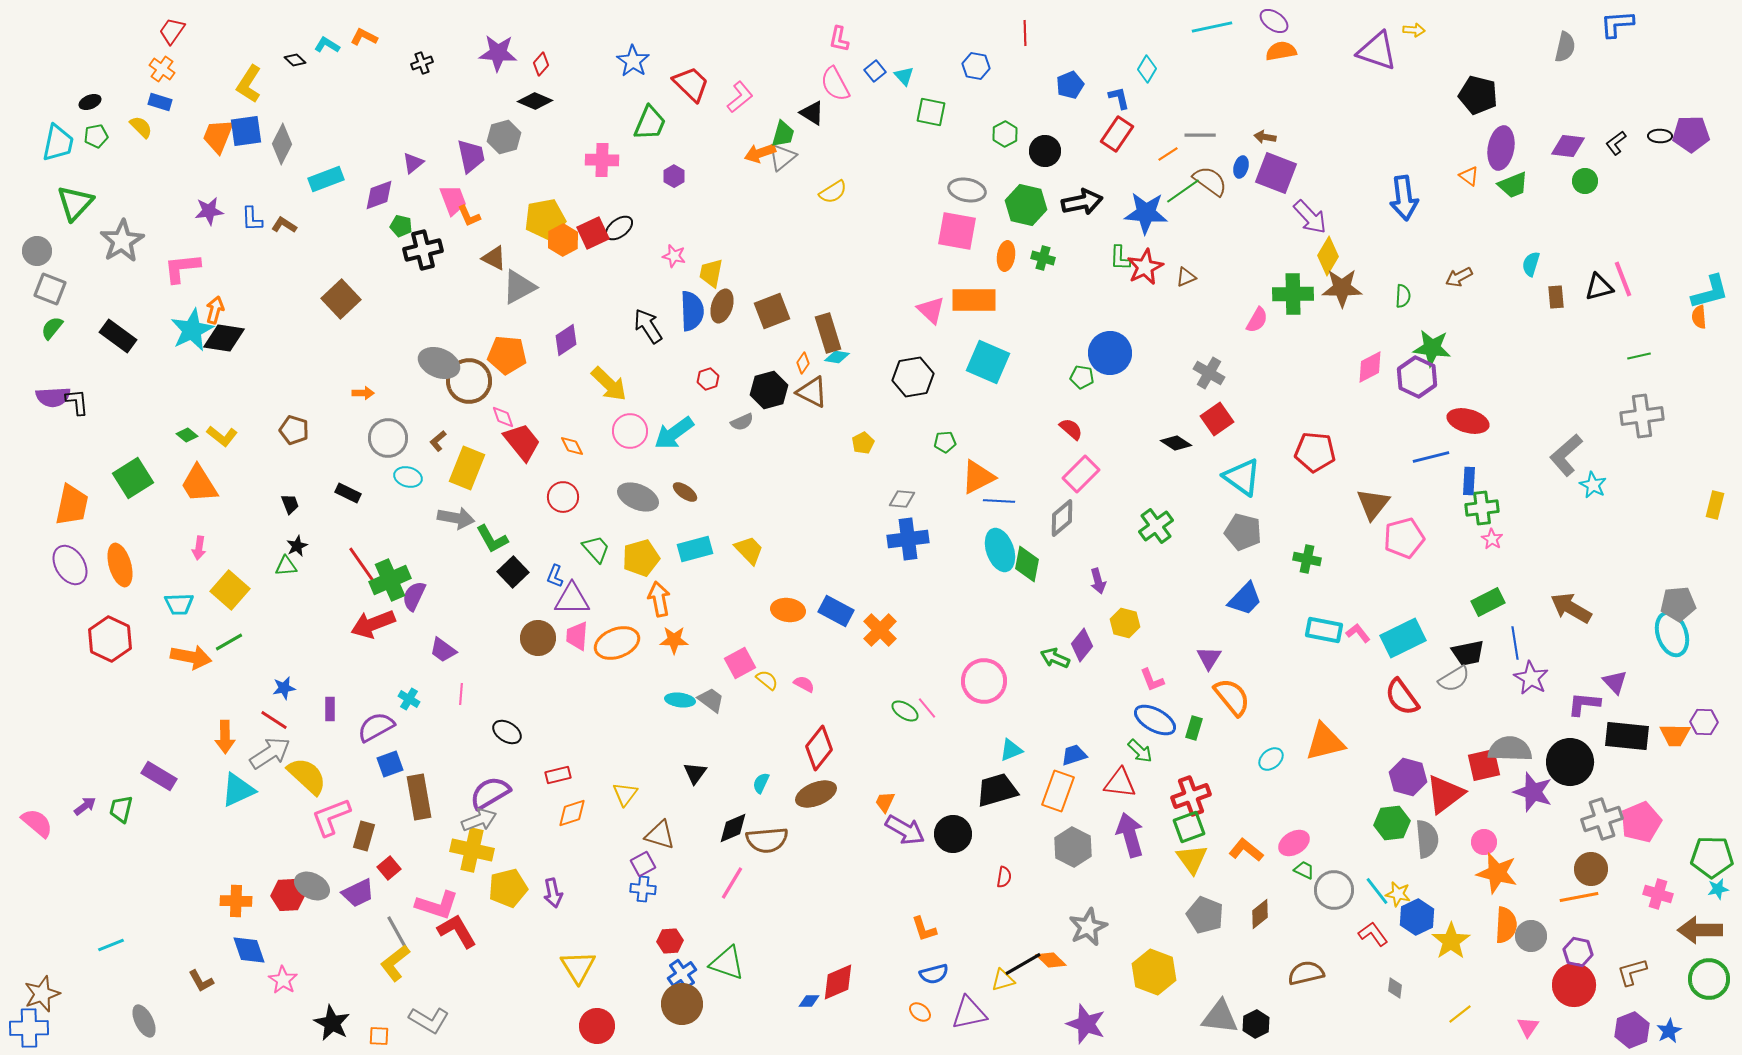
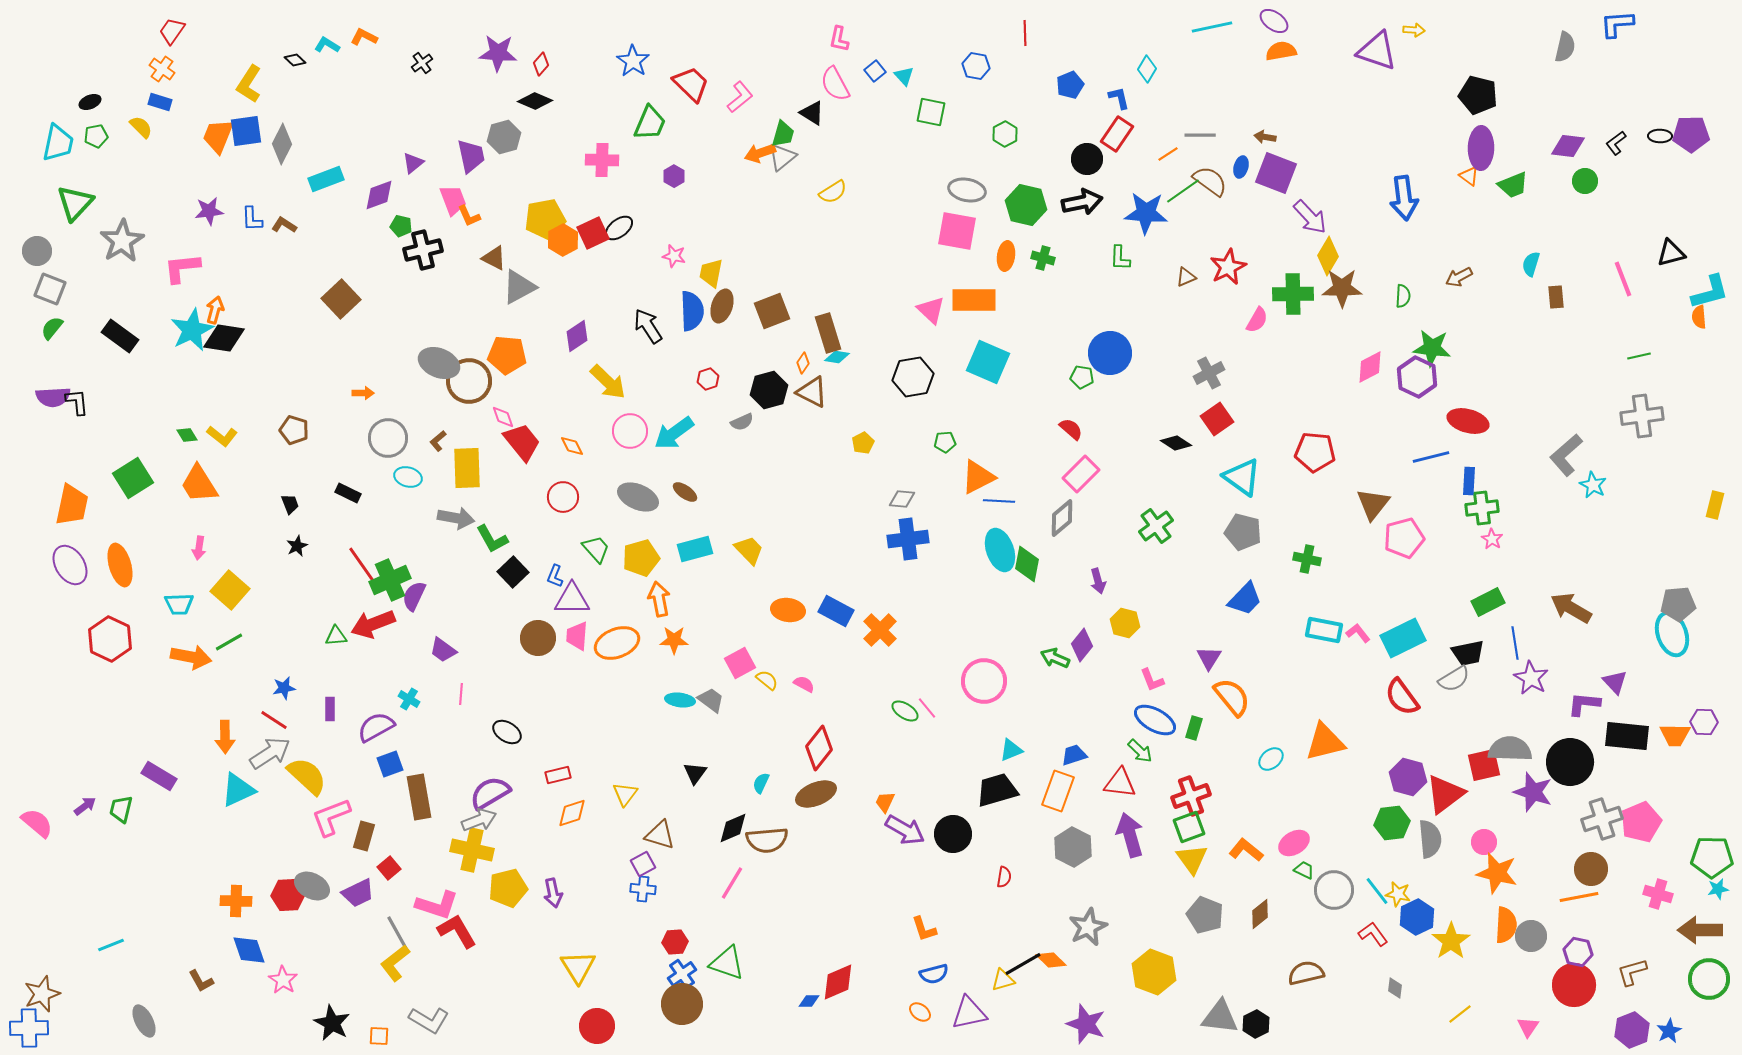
black cross at (422, 63): rotated 15 degrees counterclockwise
purple ellipse at (1501, 148): moved 20 px left; rotated 9 degrees counterclockwise
black circle at (1045, 151): moved 42 px right, 8 px down
red star at (1145, 267): moved 83 px right
black triangle at (1599, 287): moved 72 px right, 34 px up
black rectangle at (118, 336): moved 2 px right
purple diamond at (566, 340): moved 11 px right, 4 px up
gray cross at (1209, 373): rotated 32 degrees clockwise
yellow arrow at (609, 384): moved 1 px left, 2 px up
green diamond at (187, 435): rotated 20 degrees clockwise
yellow rectangle at (467, 468): rotated 24 degrees counterclockwise
green triangle at (286, 566): moved 50 px right, 70 px down
gray semicircle at (1427, 839): moved 3 px right
red hexagon at (670, 941): moved 5 px right, 1 px down
